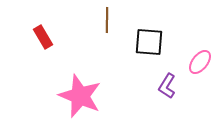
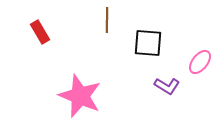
red rectangle: moved 3 px left, 5 px up
black square: moved 1 px left, 1 px down
purple L-shape: rotated 90 degrees counterclockwise
